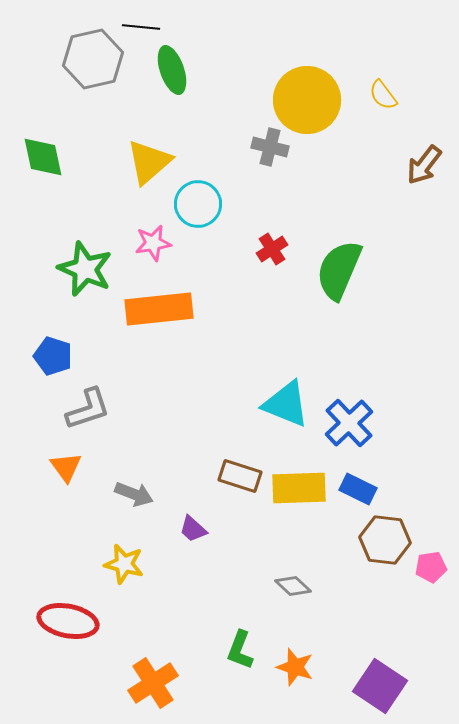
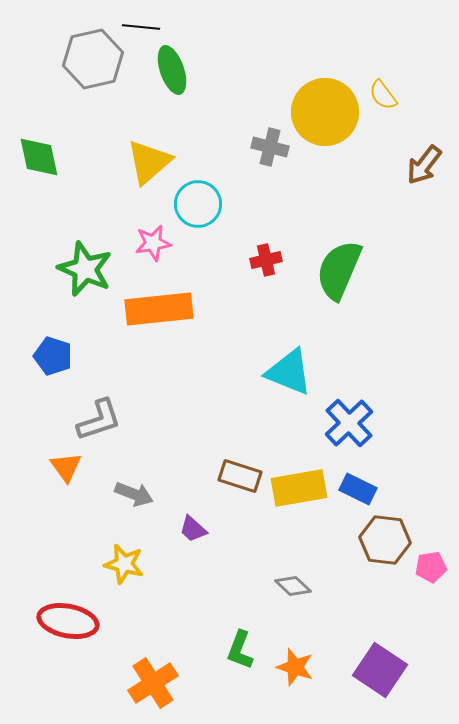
yellow circle: moved 18 px right, 12 px down
green diamond: moved 4 px left
red cross: moved 6 px left, 11 px down; rotated 20 degrees clockwise
cyan triangle: moved 3 px right, 32 px up
gray L-shape: moved 11 px right, 11 px down
yellow rectangle: rotated 8 degrees counterclockwise
purple square: moved 16 px up
